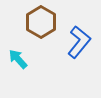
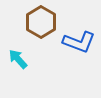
blue L-shape: rotated 72 degrees clockwise
